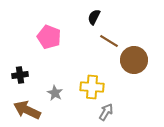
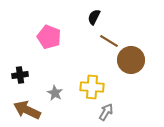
brown circle: moved 3 px left
